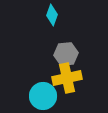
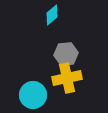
cyan diamond: rotated 30 degrees clockwise
cyan circle: moved 10 px left, 1 px up
